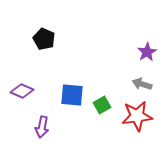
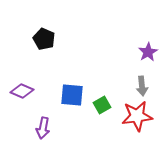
purple star: moved 1 px right
gray arrow: moved 2 px down; rotated 114 degrees counterclockwise
purple arrow: moved 1 px right, 1 px down
